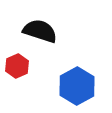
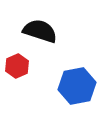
blue hexagon: rotated 18 degrees clockwise
